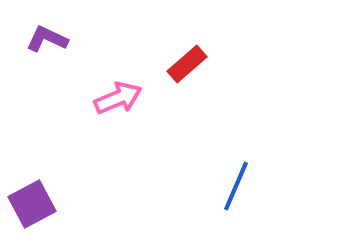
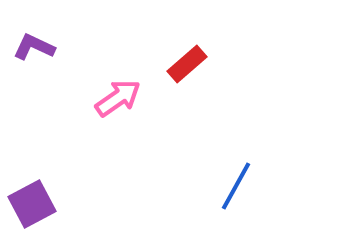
purple L-shape: moved 13 px left, 8 px down
pink arrow: rotated 12 degrees counterclockwise
blue line: rotated 6 degrees clockwise
